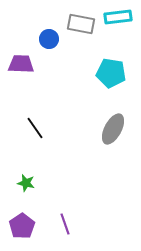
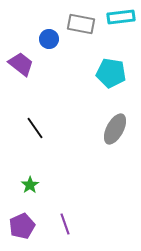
cyan rectangle: moved 3 px right
purple trapezoid: rotated 36 degrees clockwise
gray ellipse: moved 2 px right
green star: moved 4 px right, 2 px down; rotated 24 degrees clockwise
purple pentagon: rotated 10 degrees clockwise
